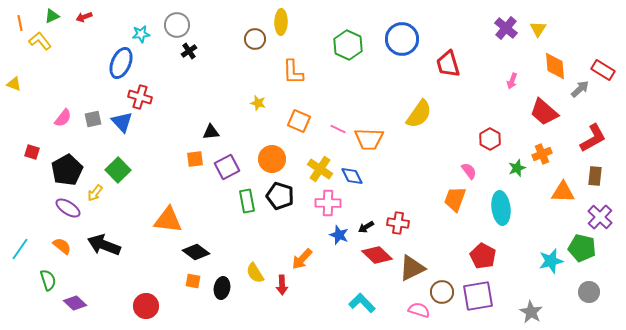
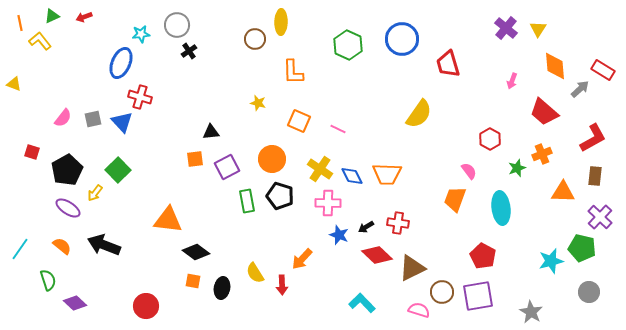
orange trapezoid at (369, 139): moved 18 px right, 35 px down
